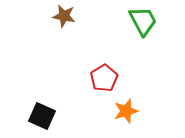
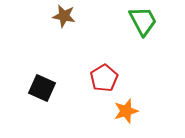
black square: moved 28 px up
